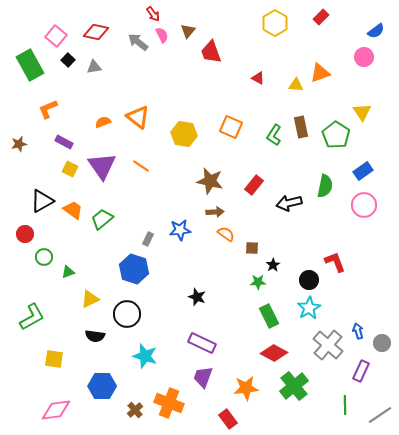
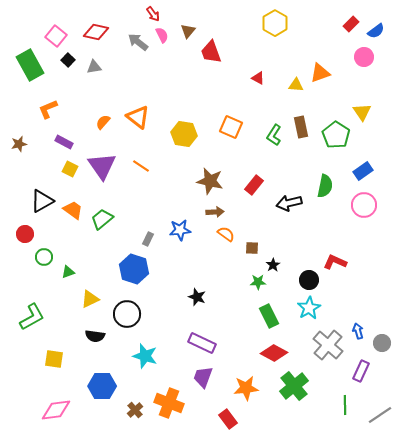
red rectangle at (321, 17): moved 30 px right, 7 px down
orange semicircle at (103, 122): rotated 28 degrees counterclockwise
red L-shape at (335, 262): rotated 45 degrees counterclockwise
